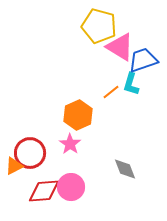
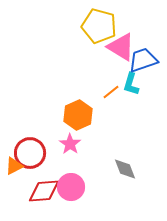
pink triangle: moved 1 px right
